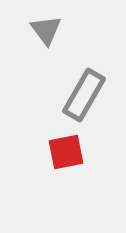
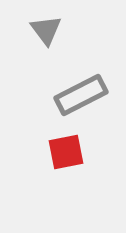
gray rectangle: moved 3 px left; rotated 33 degrees clockwise
